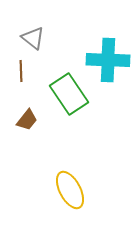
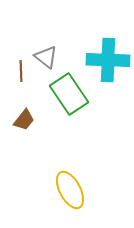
gray triangle: moved 13 px right, 19 px down
brown trapezoid: moved 3 px left
